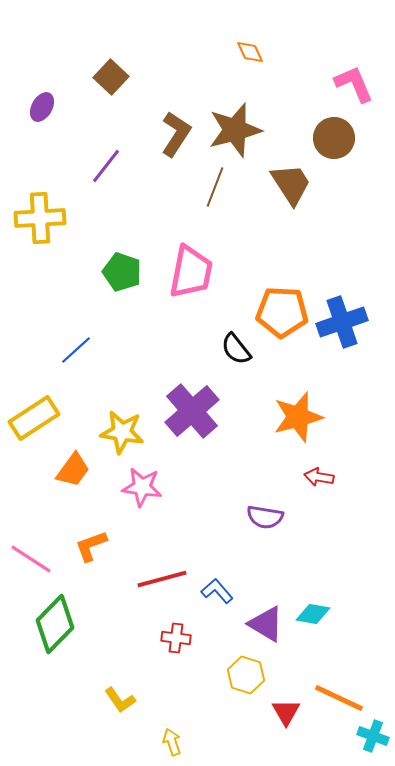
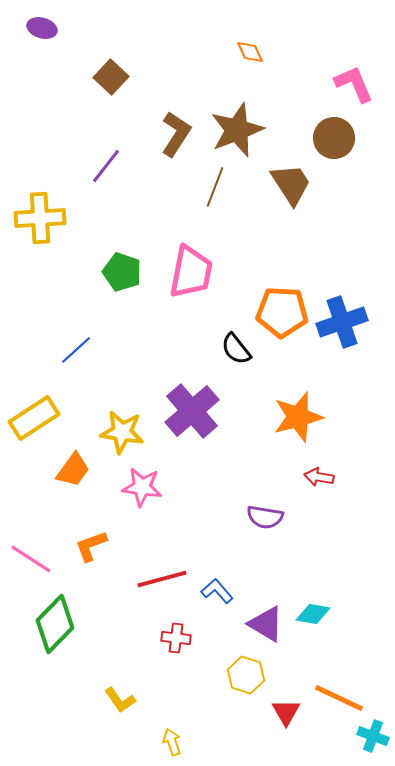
purple ellipse: moved 79 px up; rotated 76 degrees clockwise
brown star: moved 2 px right; rotated 6 degrees counterclockwise
